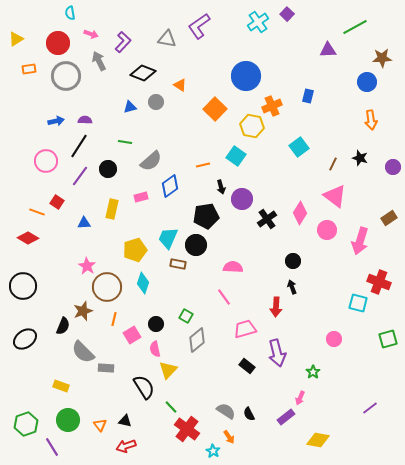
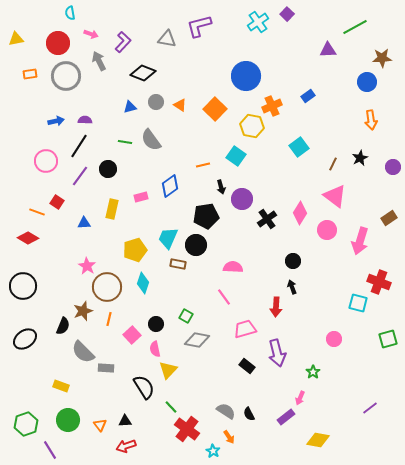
purple L-shape at (199, 26): rotated 20 degrees clockwise
yellow triangle at (16, 39): rotated 21 degrees clockwise
orange rectangle at (29, 69): moved 1 px right, 5 px down
orange triangle at (180, 85): moved 20 px down
blue rectangle at (308, 96): rotated 40 degrees clockwise
black star at (360, 158): rotated 28 degrees clockwise
gray semicircle at (151, 161): moved 21 px up; rotated 95 degrees clockwise
orange line at (114, 319): moved 5 px left
pink square at (132, 335): rotated 12 degrees counterclockwise
gray diamond at (197, 340): rotated 50 degrees clockwise
black triangle at (125, 421): rotated 16 degrees counterclockwise
purple line at (52, 447): moved 2 px left, 3 px down
